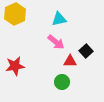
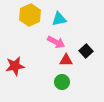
yellow hexagon: moved 15 px right, 1 px down
pink arrow: rotated 12 degrees counterclockwise
red triangle: moved 4 px left, 1 px up
